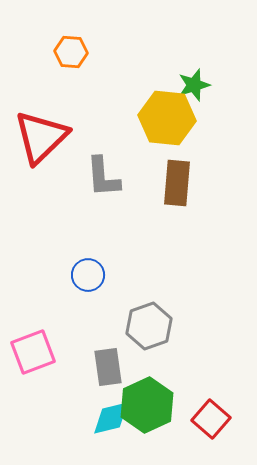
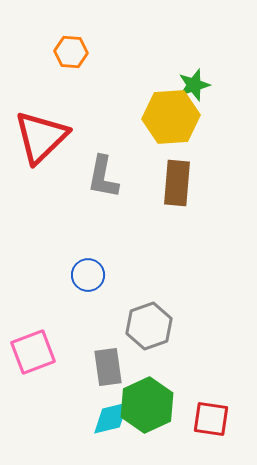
yellow hexagon: moved 4 px right, 1 px up; rotated 10 degrees counterclockwise
gray L-shape: rotated 15 degrees clockwise
red square: rotated 33 degrees counterclockwise
